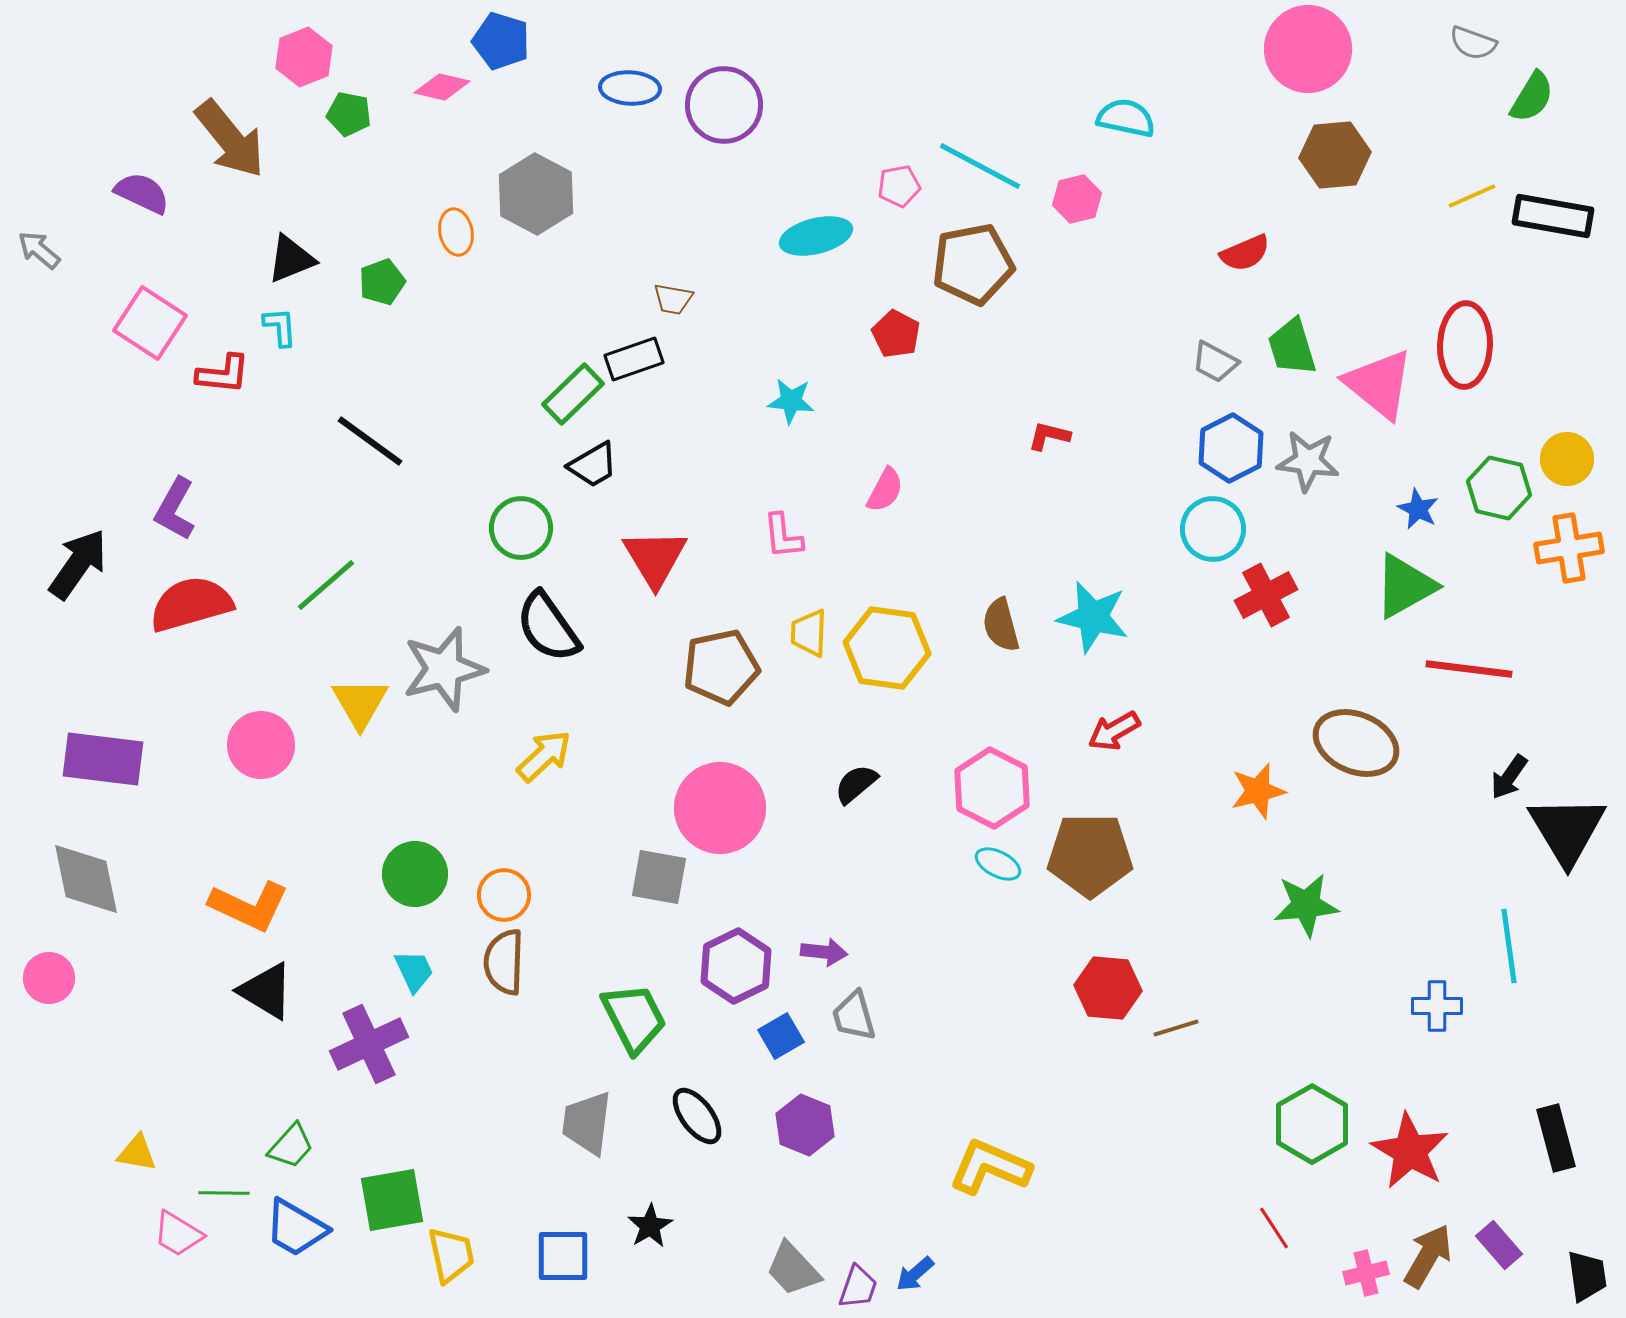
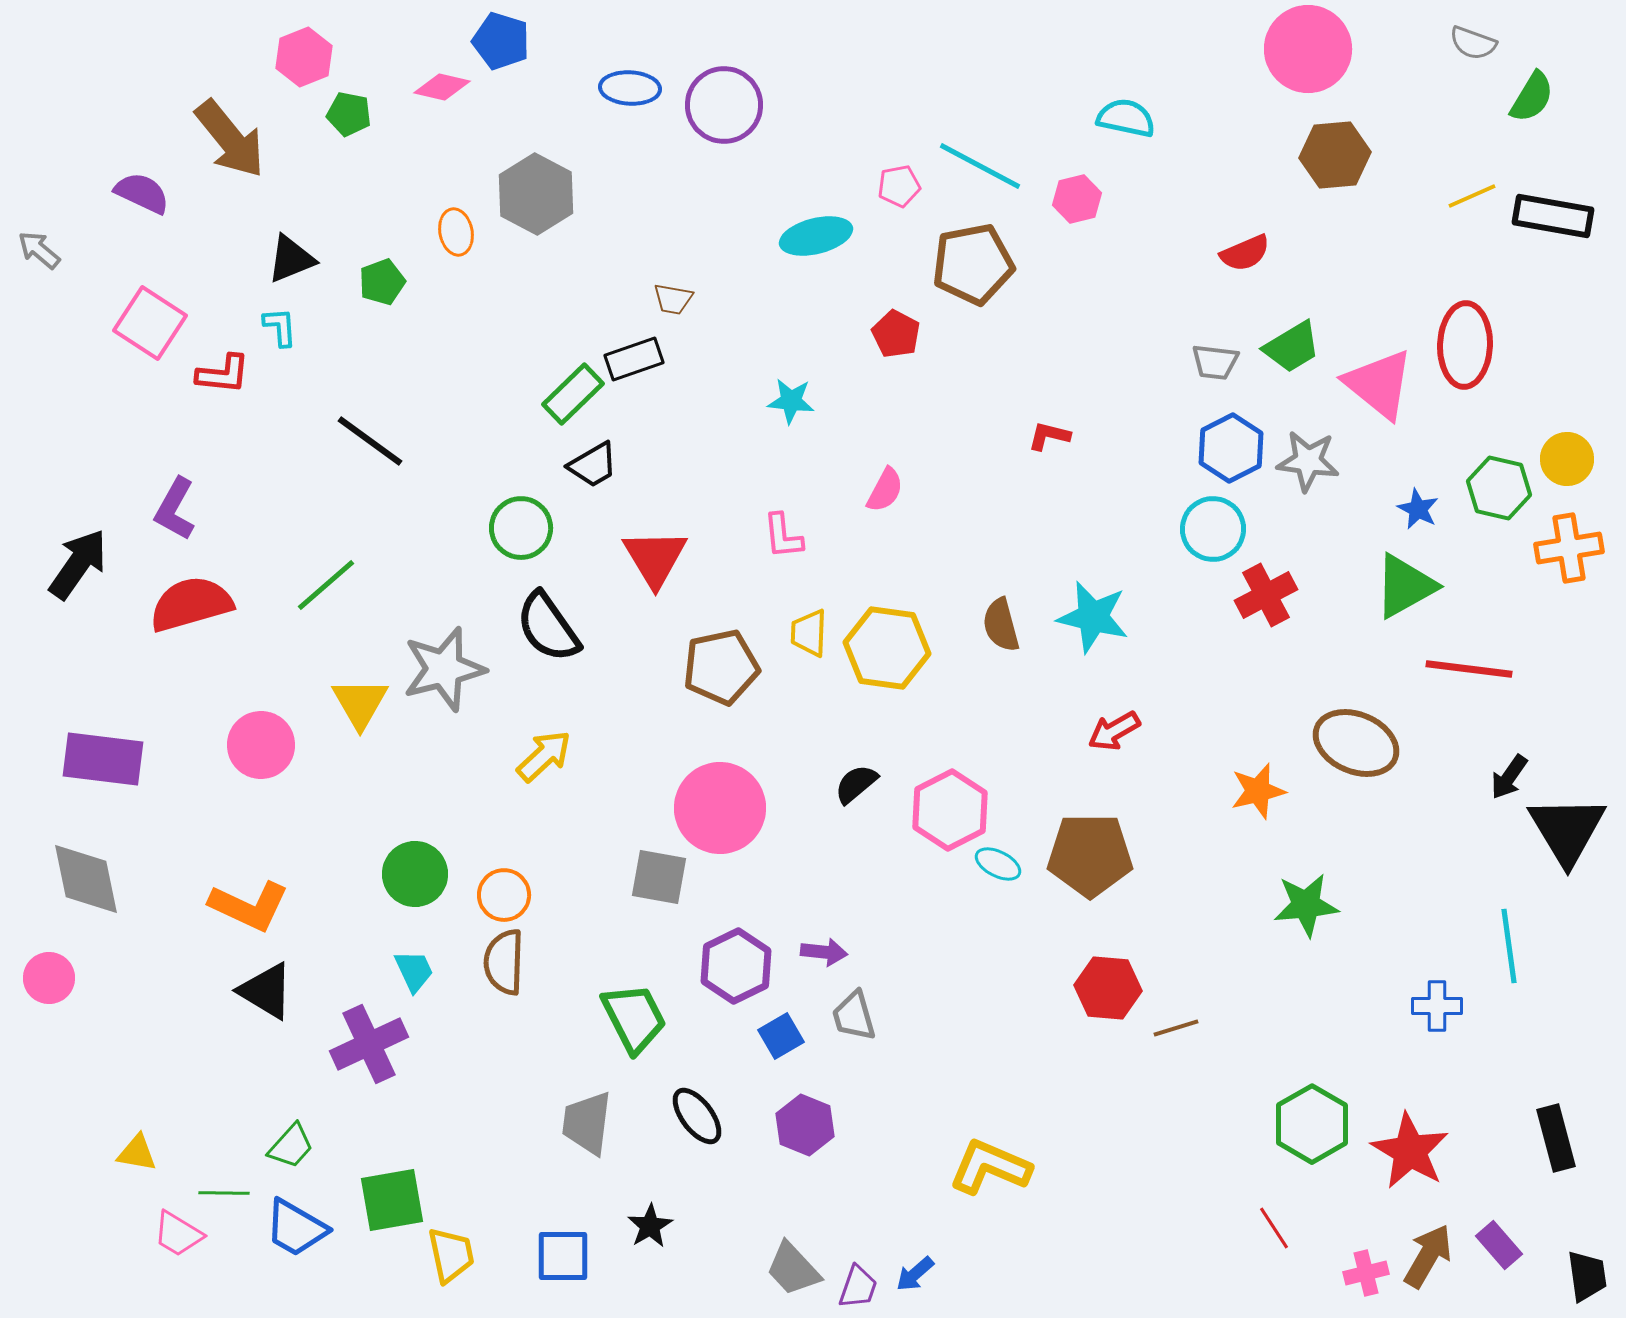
green trapezoid at (1292, 347): rotated 104 degrees counterclockwise
gray trapezoid at (1215, 362): rotated 21 degrees counterclockwise
pink hexagon at (992, 788): moved 42 px left, 22 px down; rotated 6 degrees clockwise
